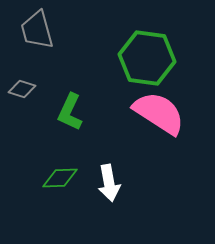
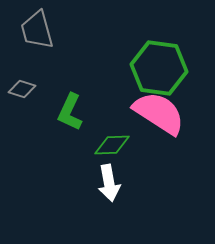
green hexagon: moved 12 px right, 10 px down
green diamond: moved 52 px right, 33 px up
